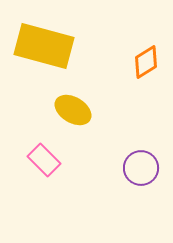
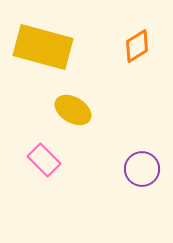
yellow rectangle: moved 1 px left, 1 px down
orange diamond: moved 9 px left, 16 px up
purple circle: moved 1 px right, 1 px down
